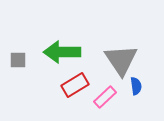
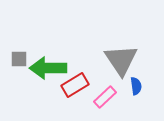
green arrow: moved 14 px left, 16 px down
gray square: moved 1 px right, 1 px up
